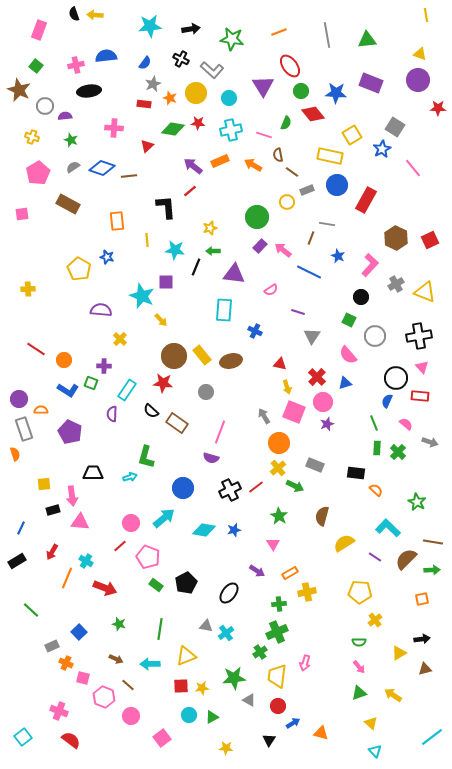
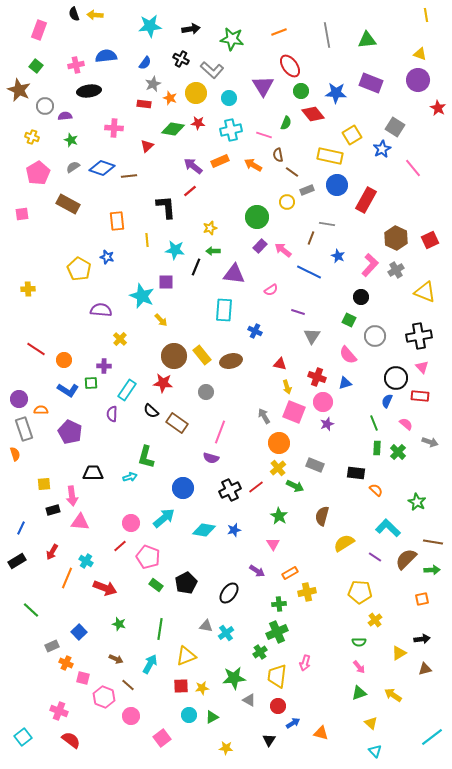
red star at (438, 108): rotated 28 degrees clockwise
gray cross at (396, 284): moved 14 px up
red cross at (317, 377): rotated 24 degrees counterclockwise
green square at (91, 383): rotated 24 degrees counterclockwise
cyan arrow at (150, 664): rotated 120 degrees clockwise
